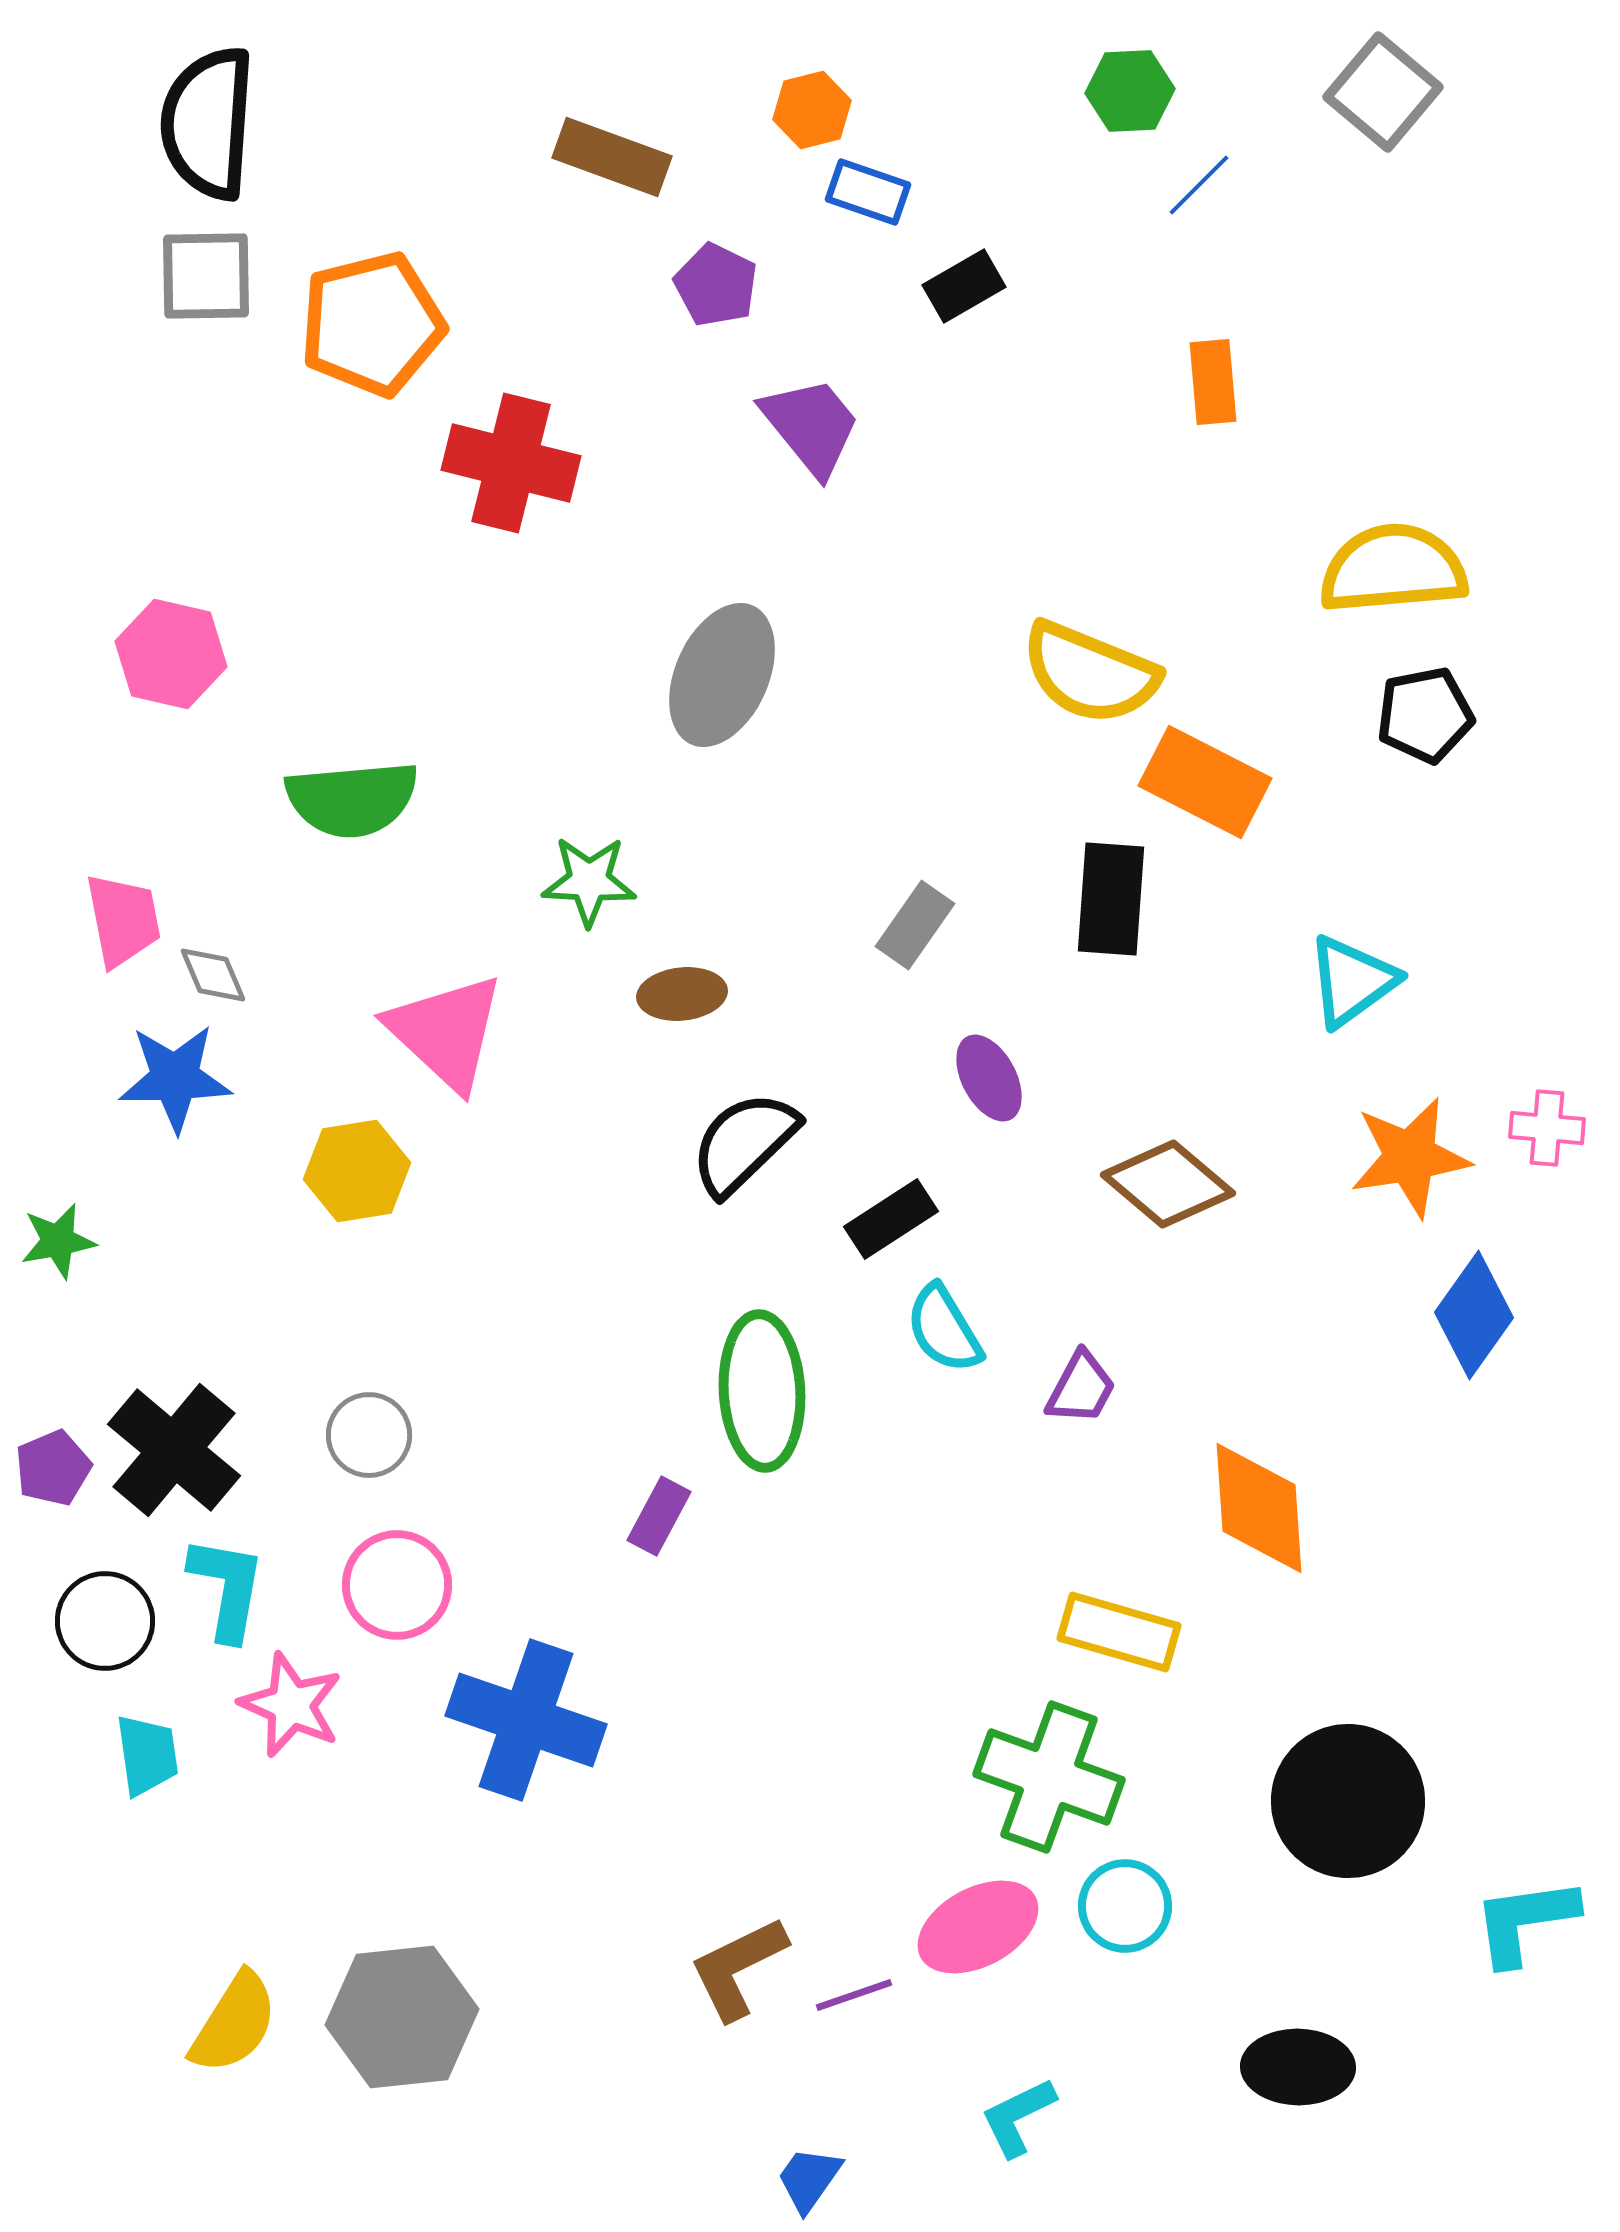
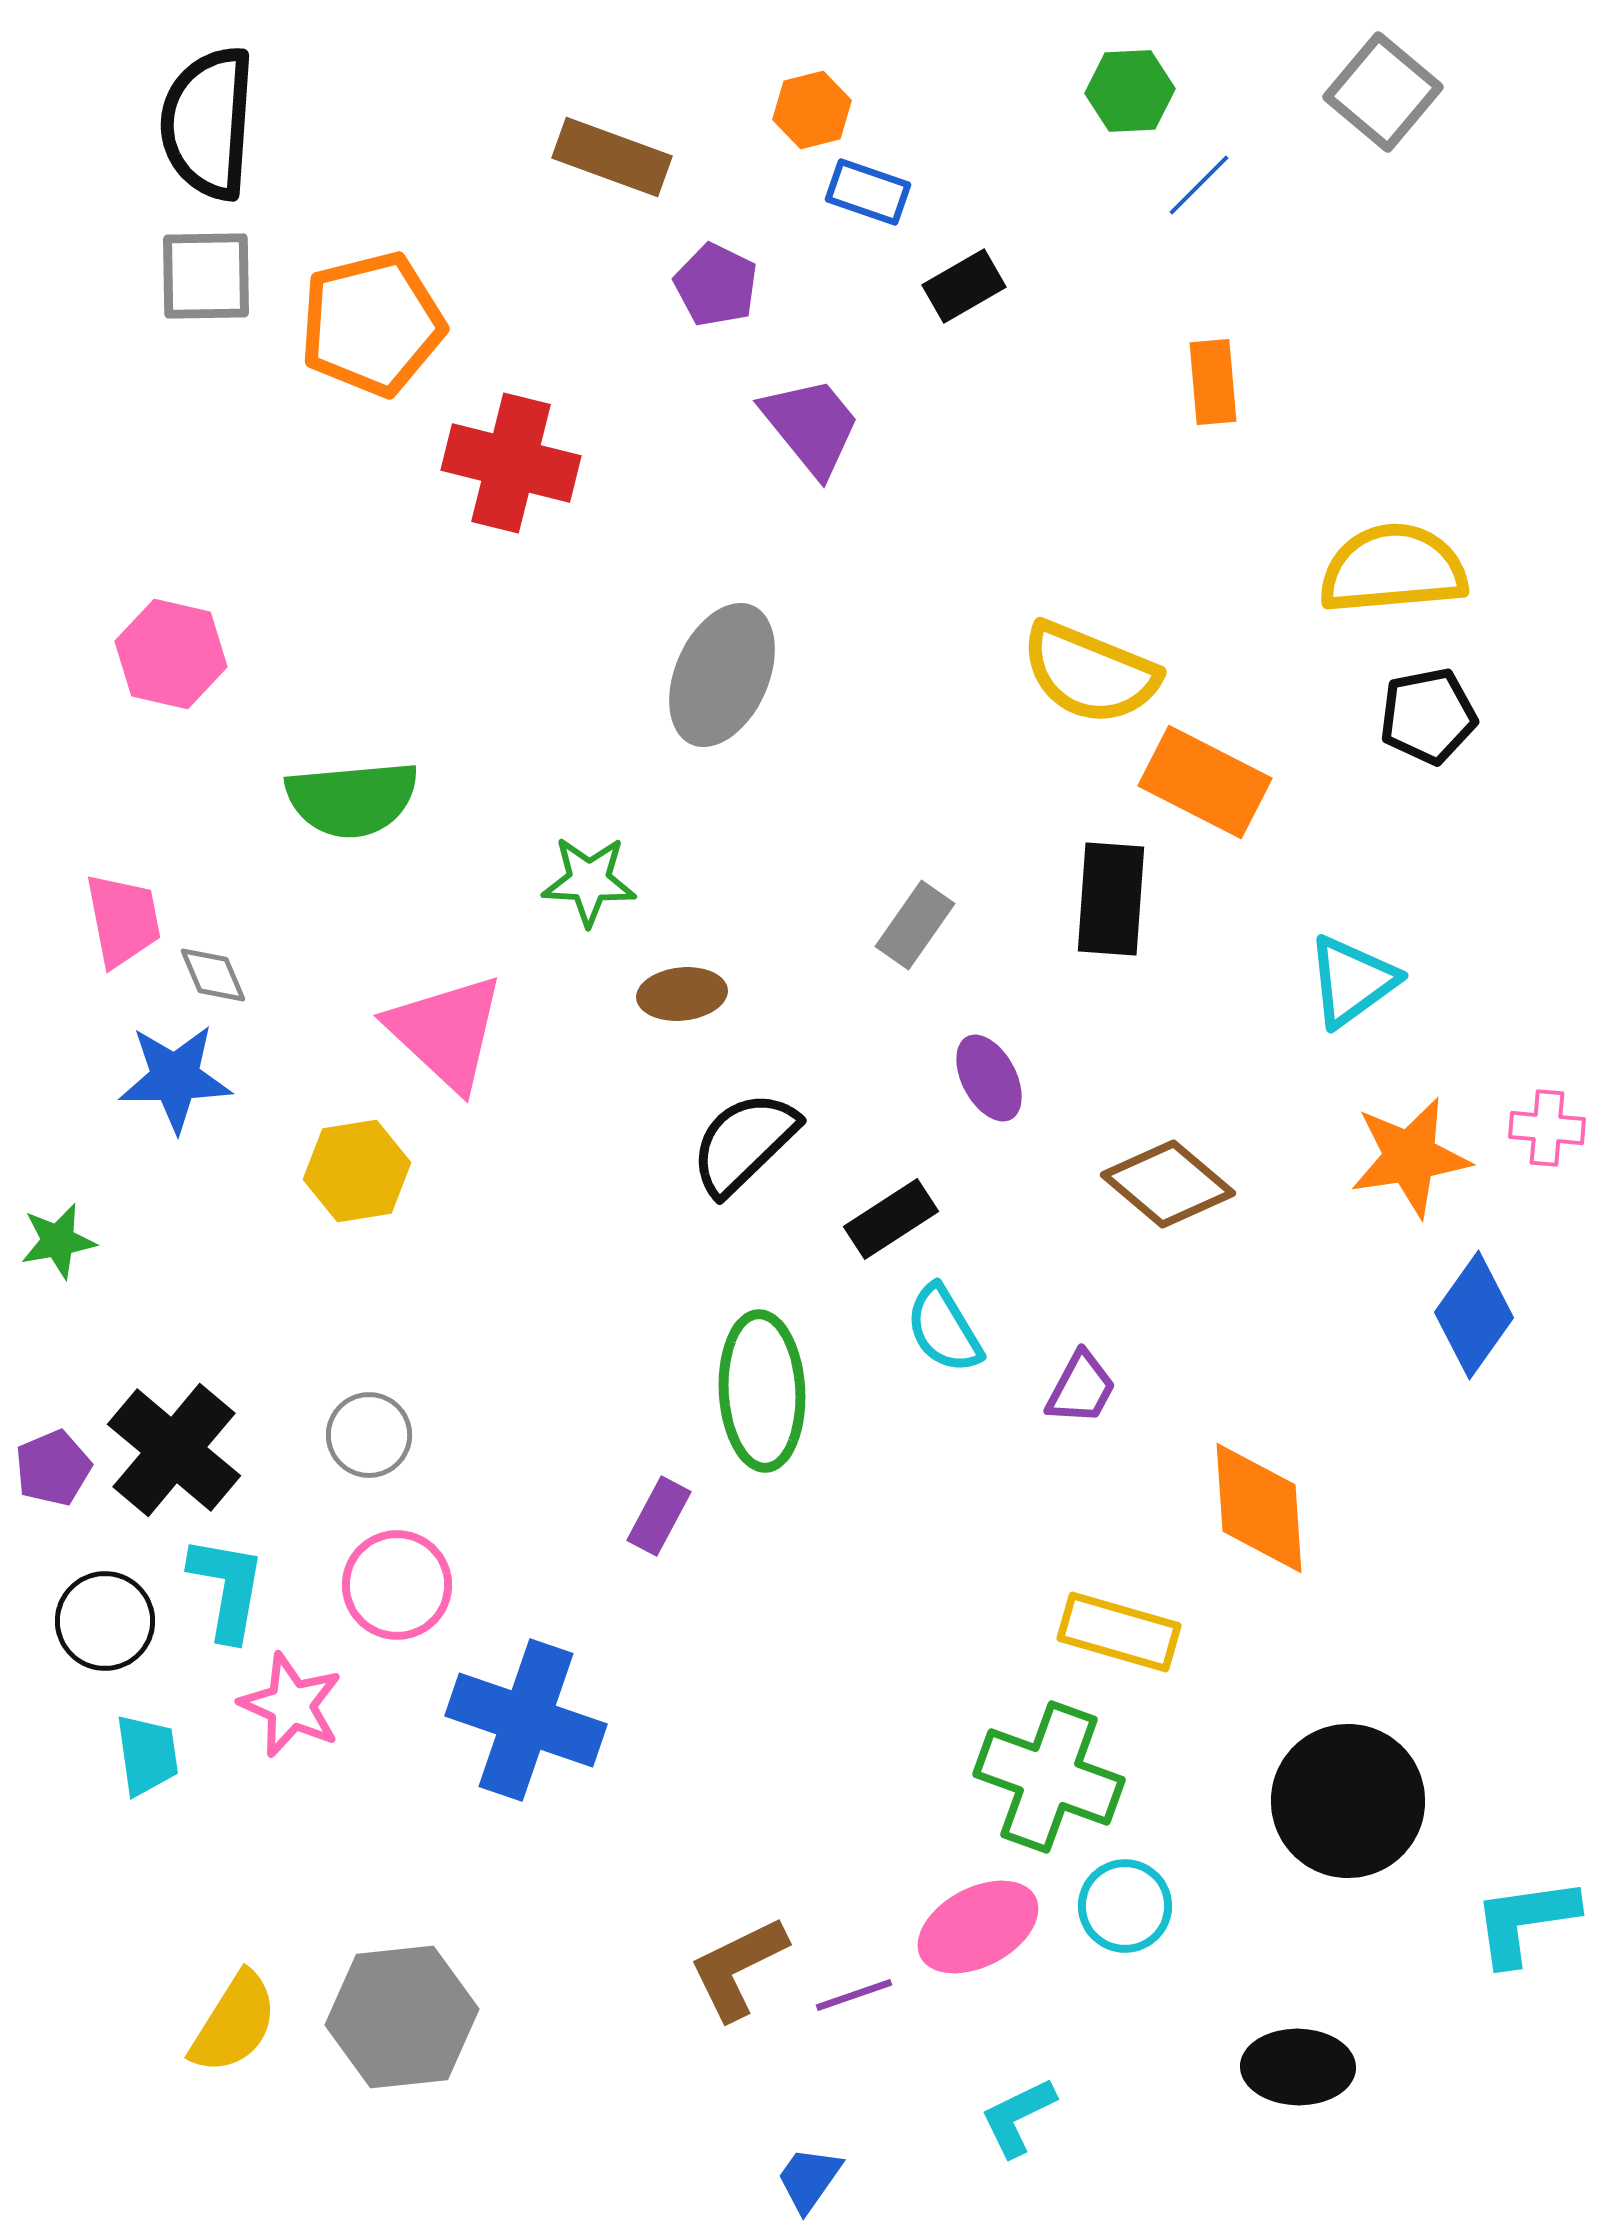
black pentagon at (1425, 715): moved 3 px right, 1 px down
